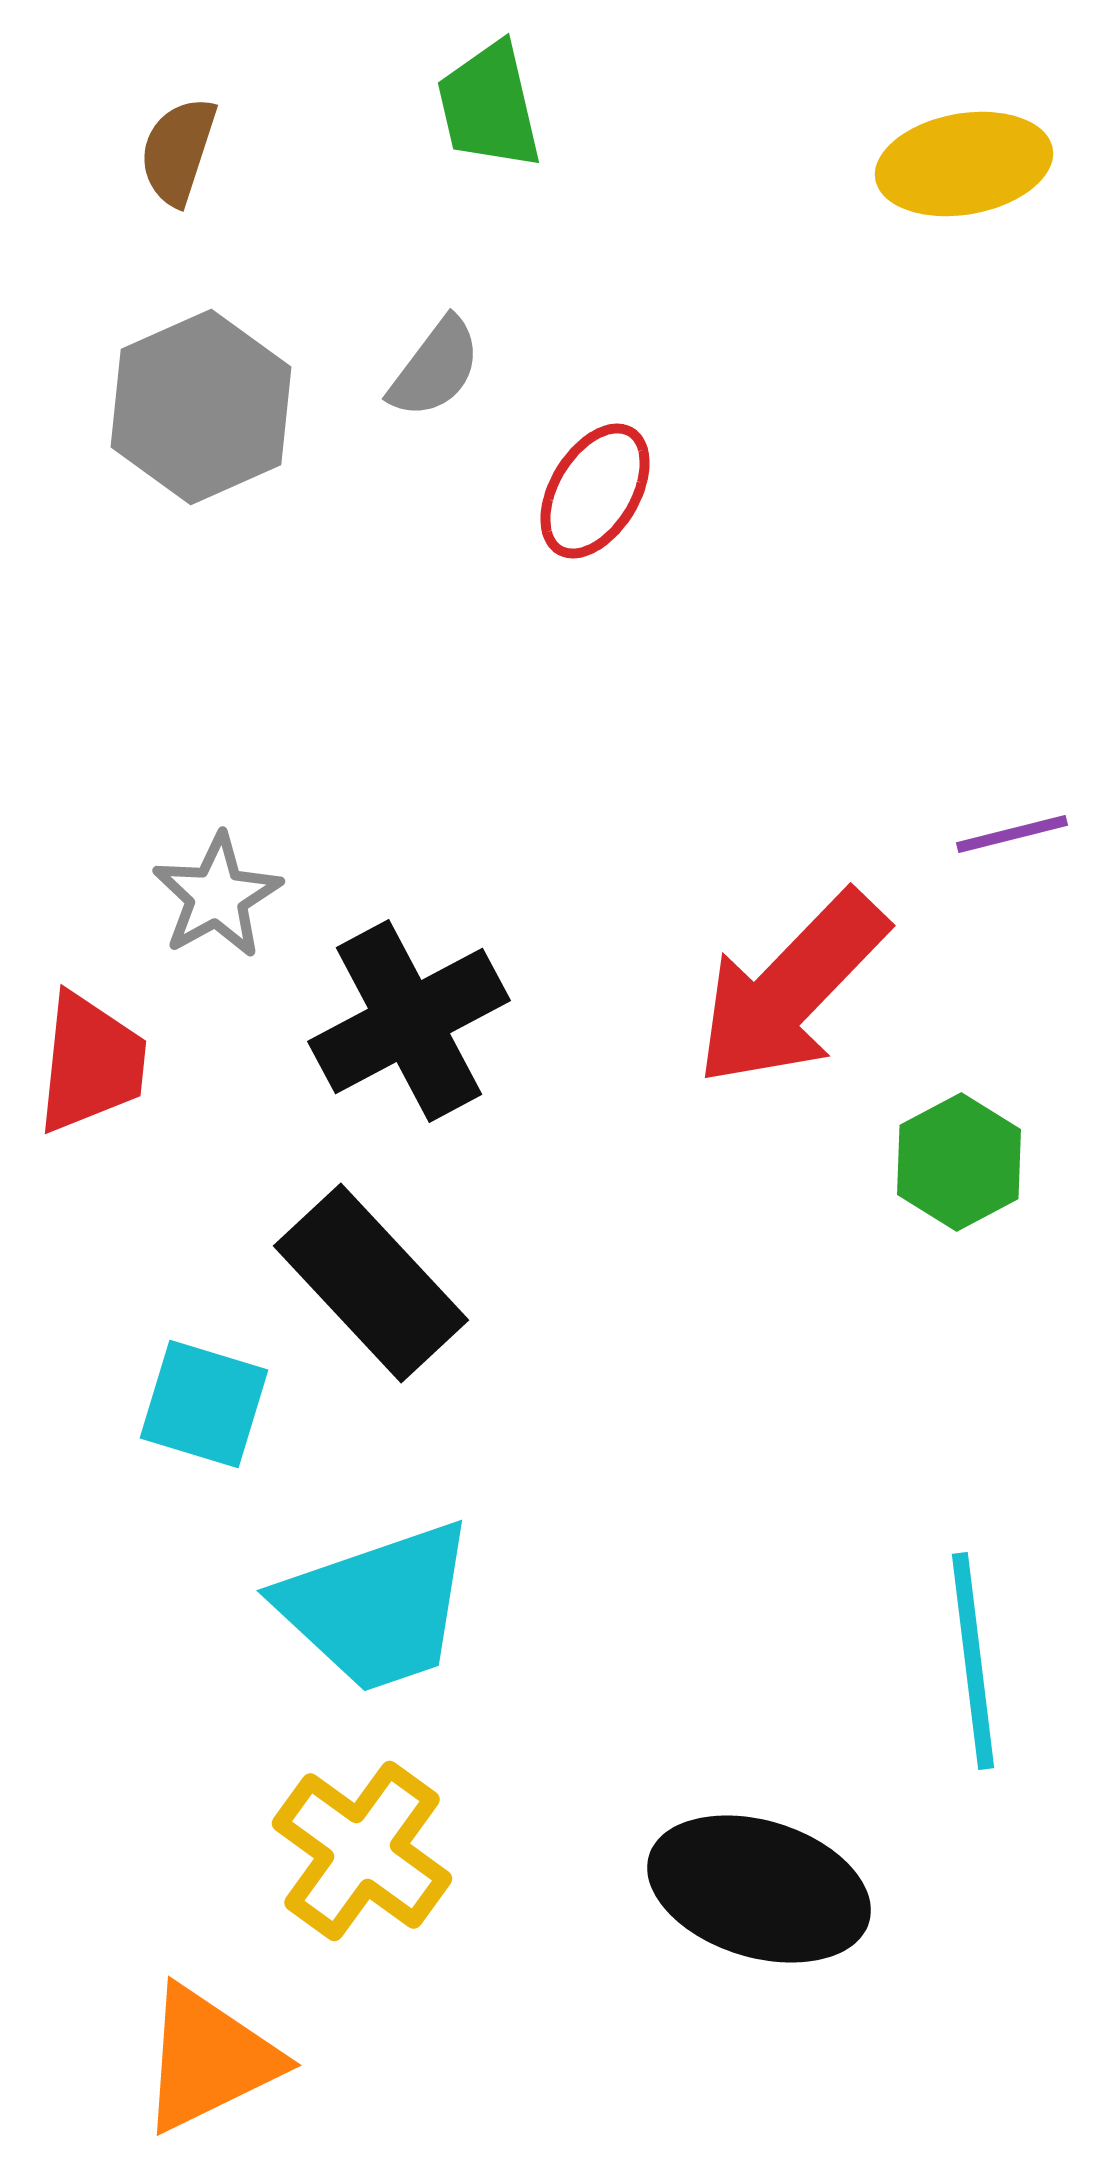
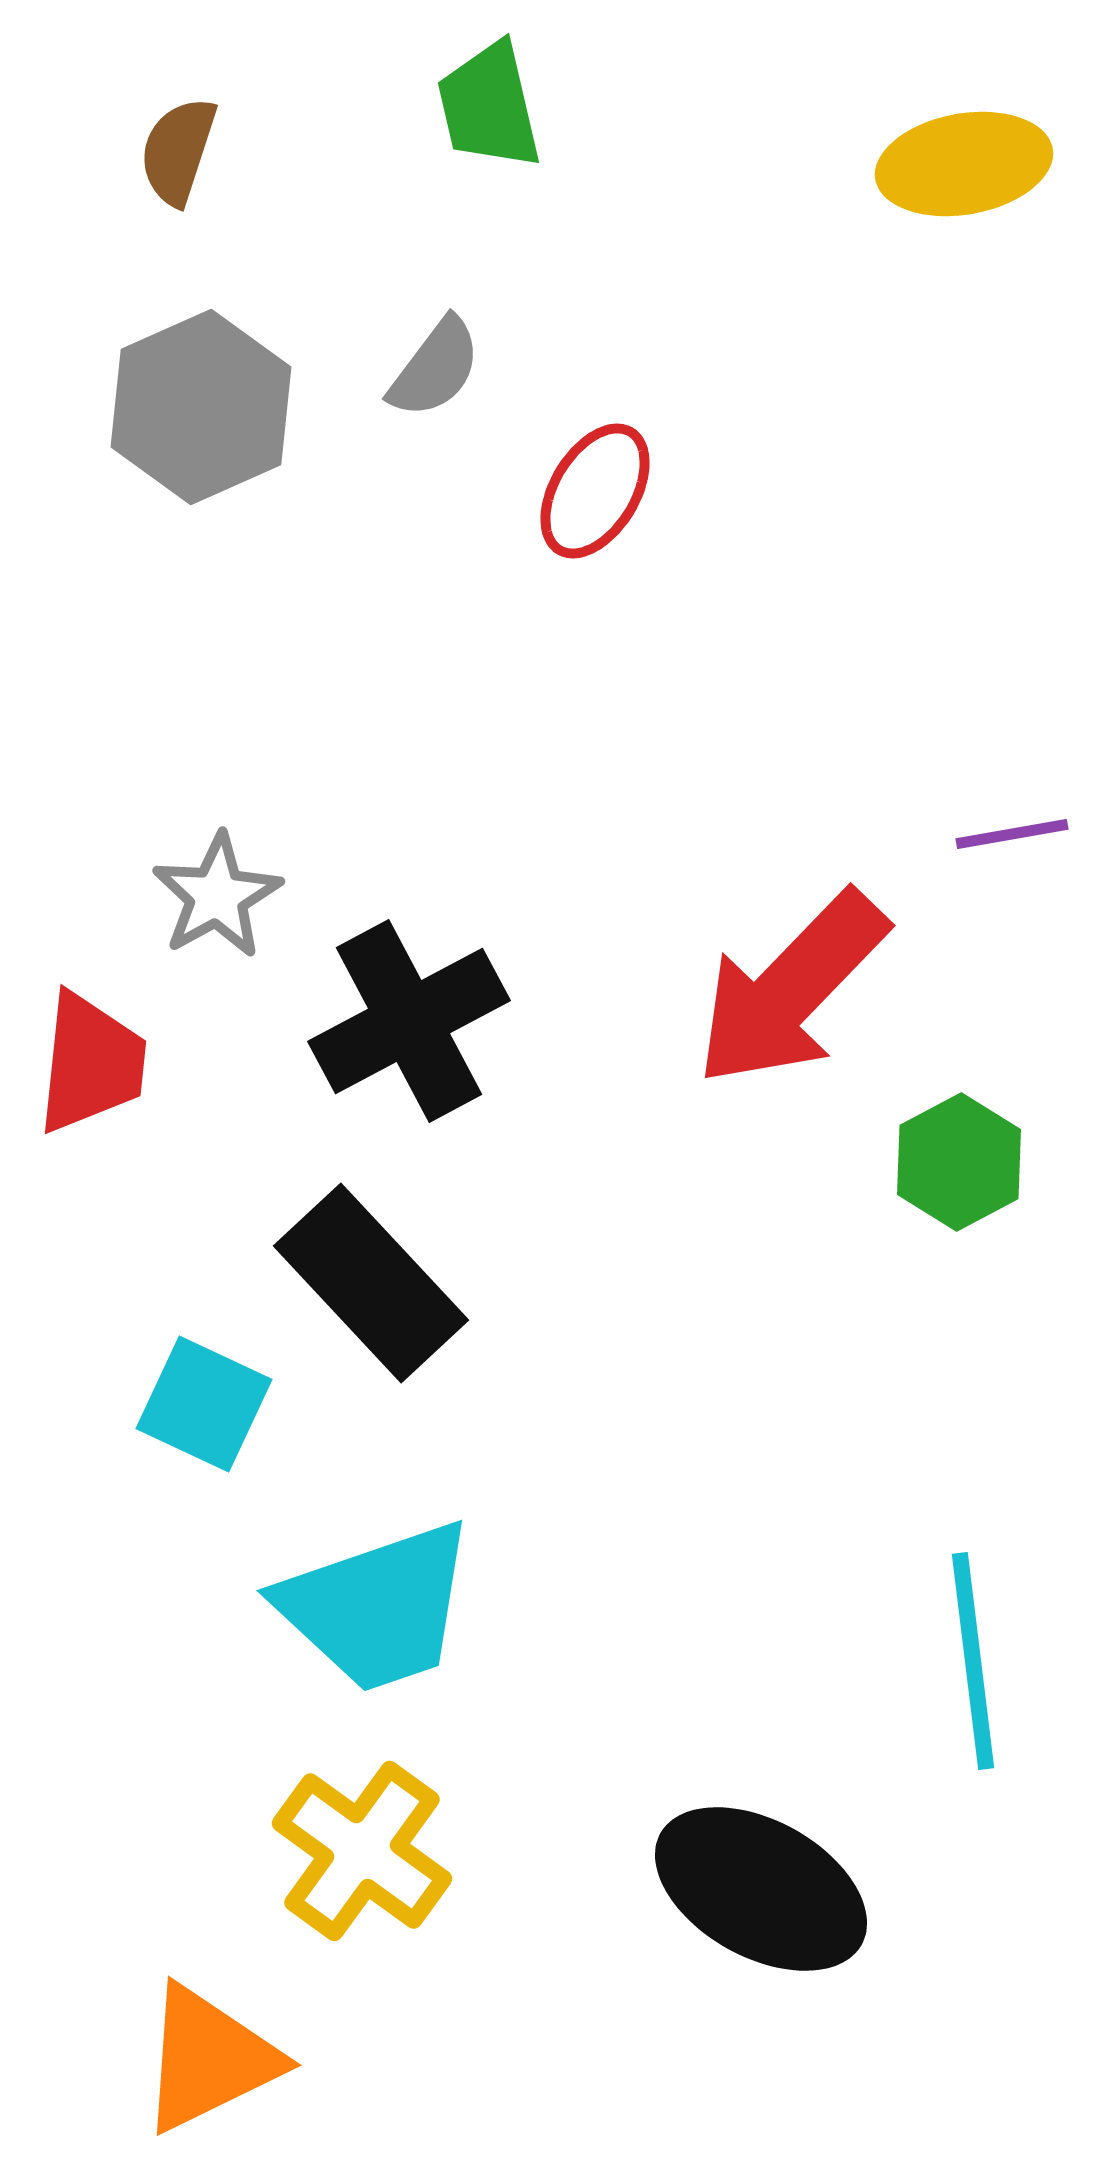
purple line: rotated 4 degrees clockwise
cyan square: rotated 8 degrees clockwise
black ellipse: moved 2 px right; rotated 12 degrees clockwise
